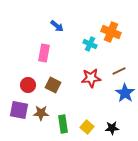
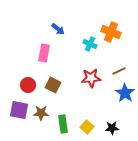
blue arrow: moved 1 px right, 3 px down
